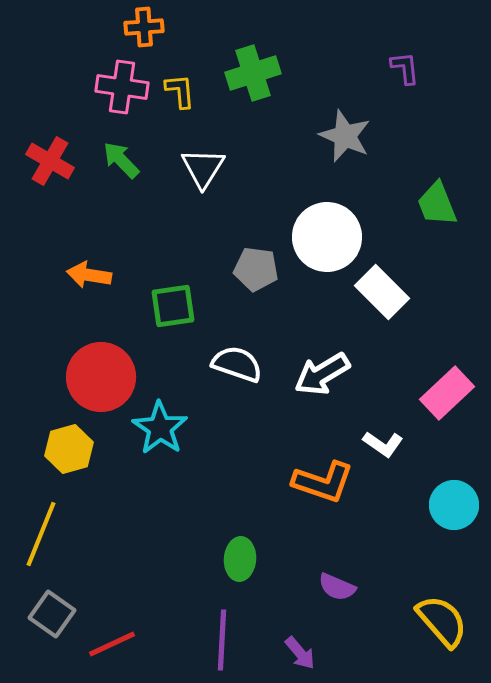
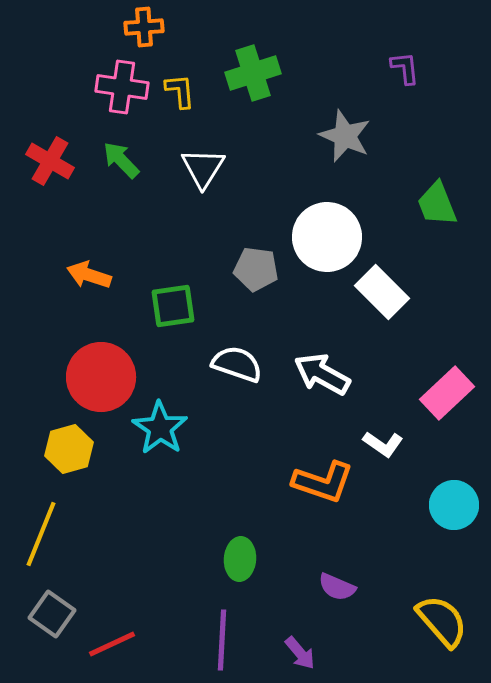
orange arrow: rotated 9 degrees clockwise
white arrow: rotated 60 degrees clockwise
